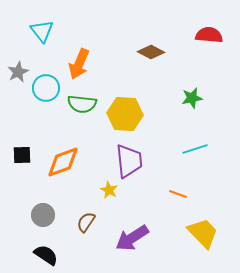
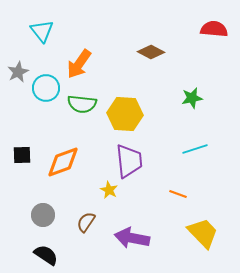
red semicircle: moved 5 px right, 6 px up
orange arrow: rotated 12 degrees clockwise
purple arrow: rotated 44 degrees clockwise
